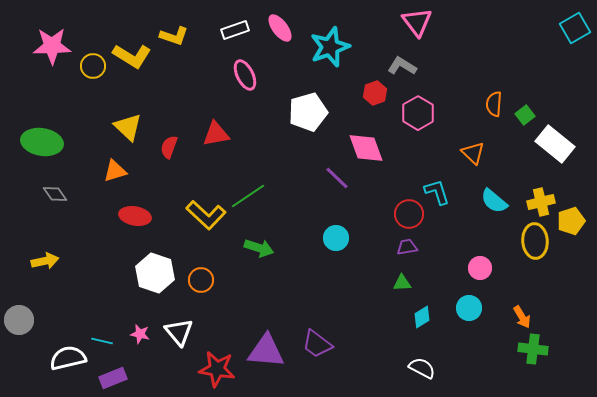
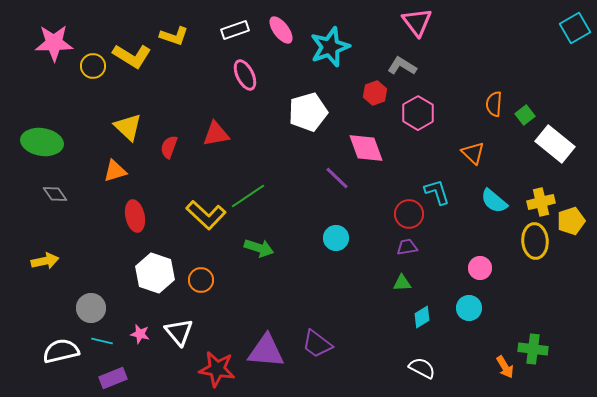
pink ellipse at (280, 28): moved 1 px right, 2 px down
pink star at (52, 46): moved 2 px right, 3 px up
red ellipse at (135, 216): rotated 68 degrees clockwise
orange arrow at (522, 317): moved 17 px left, 50 px down
gray circle at (19, 320): moved 72 px right, 12 px up
white semicircle at (68, 358): moved 7 px left, 7 px up
